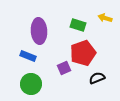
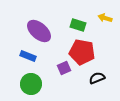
purple ellipse: rotated 45 degrees counterclockwise
red pentagon: moved 1 px left, 1 px up; rotated 30 degrees clockwise
